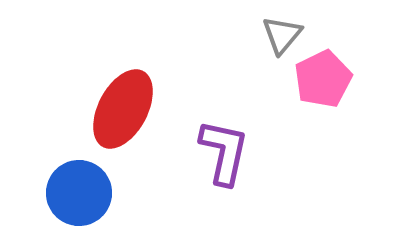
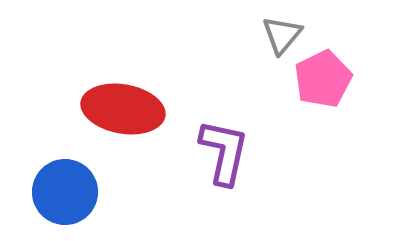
red ellipse: rotated 72 degrees clockwise
blue circle: moved 14 px left, 1 px up
